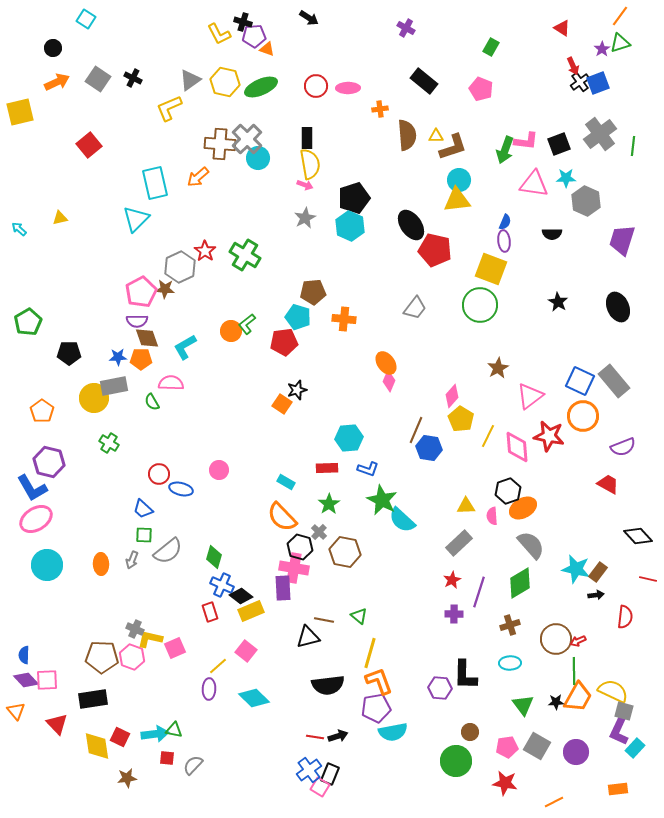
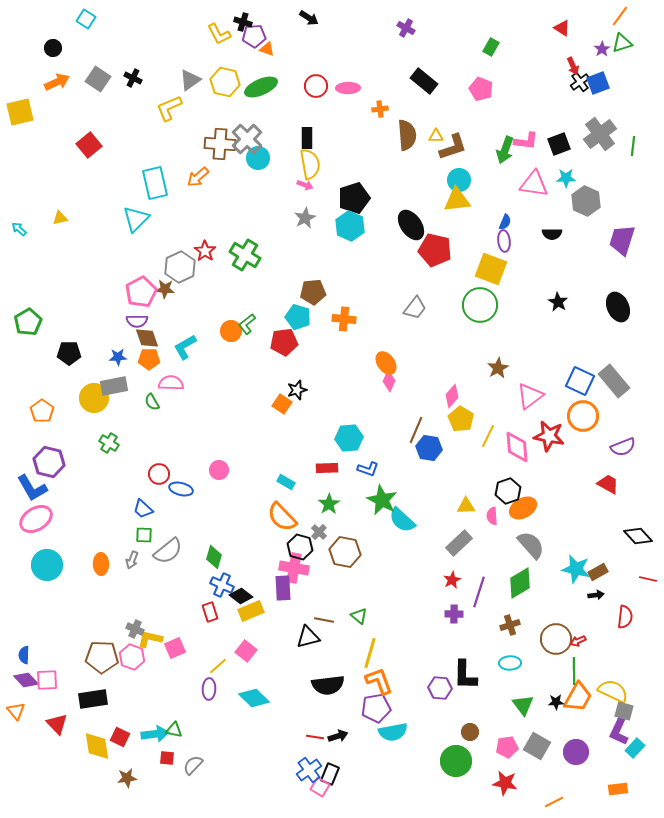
green triangle at (620, 43): moved 2 px right
orange pentagon at (141, 359): moved 8 px right
brown rectangle at (598, 572): rotated 24 degrees clockwise
